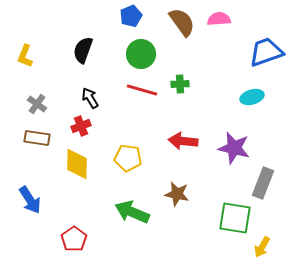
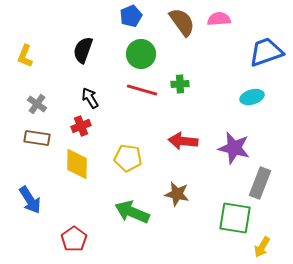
gray rectangle: moved 3 px left
